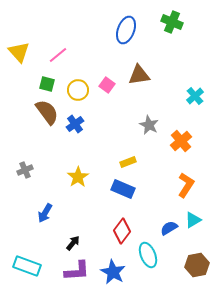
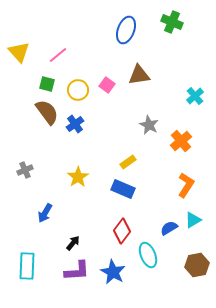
yellow rectangle: rotated 14 degrees counterclockwise
cyan rectangle: rotated 72 degrees clockwise
